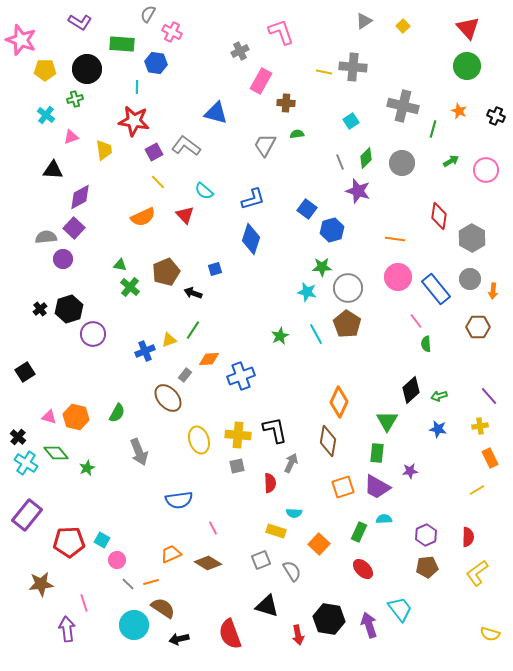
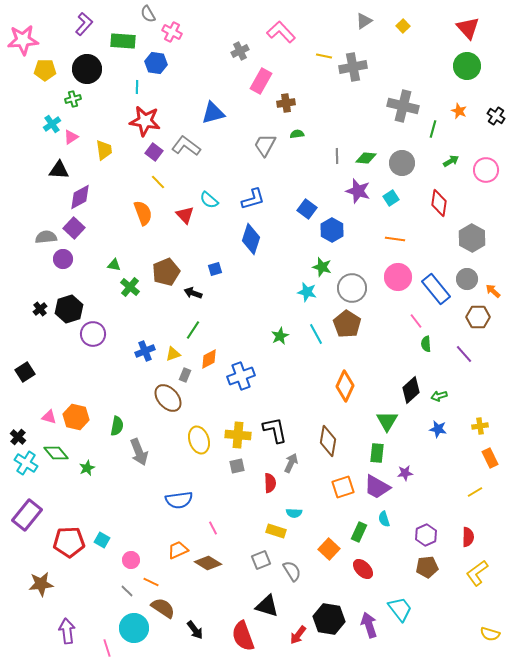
gray semicircle at (148, 14): rotated 60 degrees counterclockwise
purple L-shape at (80, 22): moved 4 px right, 2 px down; rotated 80 degrees counterclockwise
pink L-shape at (281, 32): rotated 24 degrees counterclockwise
pink star at (21, 40): moved 2 px right; rotated 24 degrees counterclockwise
green rectangle at (122, 44): moved 1 px right, 3 px up
gray cross at (353, 67): rotated 16 degrees counterclockwise
yellow line at (324, 72): moved 16 px up
green cross at (75, 99): moved 2 px left
brown cross at (286, 103): rotated 12 degrees counterclockwise
blue triangle at (216, 113): moved 3 px left; rotated 30 degrees counterclockwise
cyan cross at (46, 115): moved 6 px right, 9 px down; rotated 18 degrees clockwise
black cross at (496, 116): rotated 12 degrees clockwise
red star at (134, 121): moved 11 px right
cyan square at (351, 121): moved 40 px right, 77 px down
pink triangle at (71, 137): rotated 14 degrees counterclockwise
purple square at (154, 152): rotated 24 degrees counterclockwise
green diamond at (366, 158): rotated 50 degrees clockwise
gray line at (340, 162): moved 3 px left, 6 px up; rotated 21 degrees clockwise
black triangle at (53, 170): moved 6 px right
cyan semicircle at (204, 191): moved 5 px right, 9 px down
red diamond at (439, 216): moved 13 px up
orange semicircle at (143, 217): moved 4 px up; rotated 85 degrees counterclockwise
blue hexagon at (332, 230): rotated 15 degrees counterclockwise
green triangle at (120, 265): moved 6 px left
green star at (322, 267): rotated 18 degrees clockwise
gray circle at (470, 279): moved 3 px left
gray circle at (348, 288): moved 4 px right
orange arrow at (493, 291): rotated 126 degrees clockwise
brown hexagon at (478, 327): moved 10 px up
yellow triangle at (169, 340): moved 4 px right, 14 px down
orange diamond at (209, 359): rotated 25 degrees counterclockwise
gray rectangle at (185, 375): rotated 16 degrees counterclockwise
purple line at (489, 396): moved 25 px left, 42 px up
orange diamond at (339, 402): moved 6 px right, 16 px up
green semicircle at (117, 413): moved 13 px down; rotated 18 degrees counterclockwise
purple star at (410, 471): moved 5 px left, 2 px down
yellow line at (477, 490): moved 2 px left, 2 px down
cyan semicircle at (384, 519): rotated 105 degrees counterclockwise
orange square at (319, 544): moved 10 px right, 5 px down
orange trapezoid at (171, 554): moved 7 px right, 4 px up
pink circle at (117, 560): moved 14 px right
orange line at (151, 582): rotated 42 degrees clockwise
gray line at (128, 584): moved 1 px left, 7 px down
pink line at (84, 603): moved 23 px right, 45 px down
cyan circle at (134, 625): moved 3 px down
purple arrow at (67, 629): moved 2 px down
red semicircle at (230, 634): moved 13 px right, 2 px down
red arrow at (298, 635): rotated 48 degrees clockwise
black arrow at (179, 639): moved 16 px right, 9 px up; rotated 114 degrees counterclockwise
